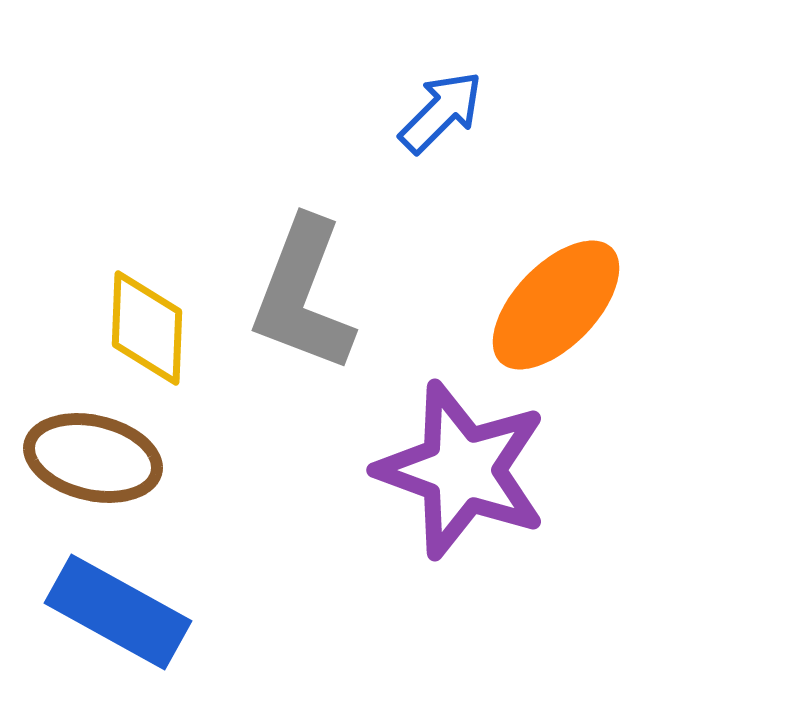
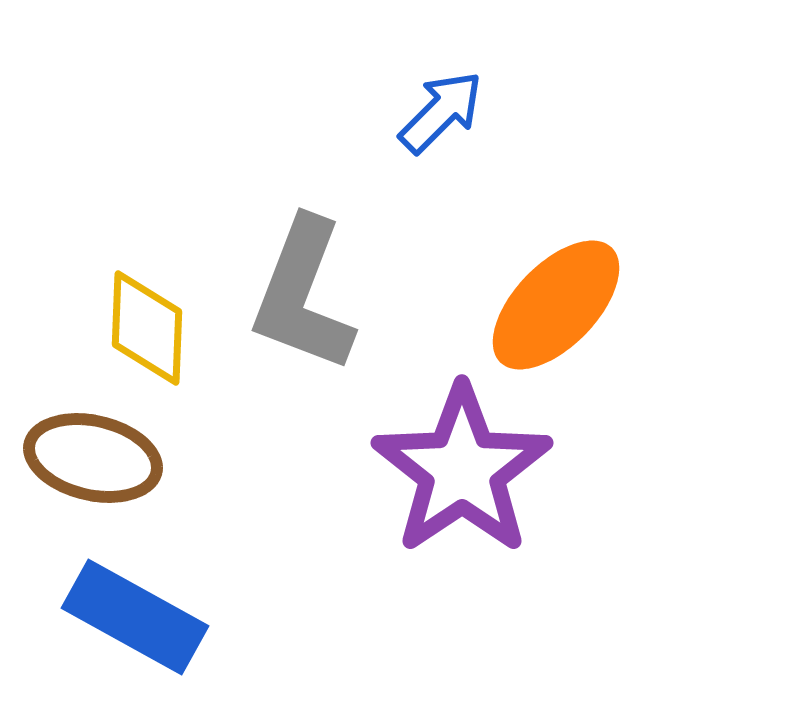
purple star: rotated 18 degrees clockwise
blue rectangle: moved 17 px right, 5 px down
